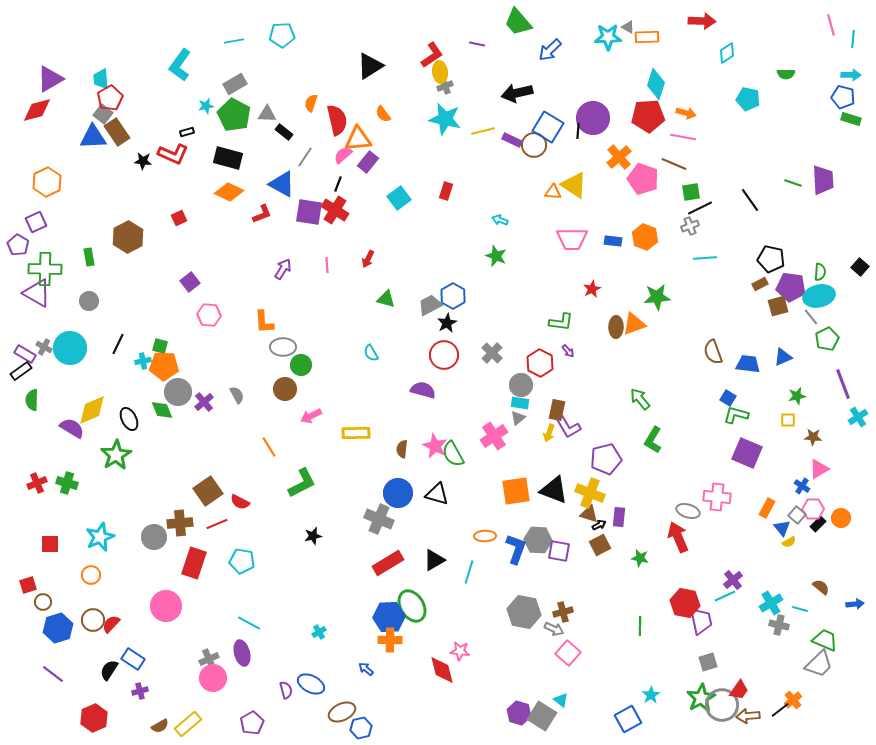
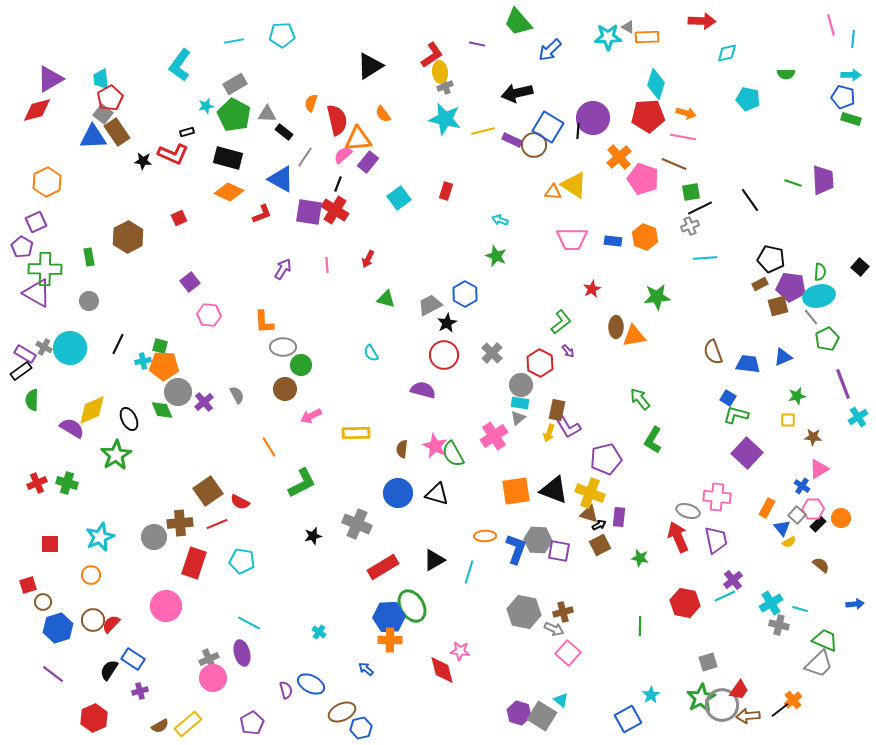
cyan diamond at (727, 53): rotated 20 degrees clockwise
blue triangle at (282, 184): moved 1 px left, 5 px up
purple pentagon at (18, 245): moved 4 px right, 2 px down
blue hexagon at (453, 296): moved 12 px right, 2 px up
green L-shape at (561, 322): rotated 45 degrees counterclockwise
orange triangle at (634, 324): moved 12 px down; rotated 10 degrees clockwise
purple square at (747, 453): rotated 20 degrees clockwise
gray cross at (379, 519): moved 22 px left, 5 px down
red rectangle at (388, 563): moved 5 px left, 4 px down
brown semicircle at (821, 587): moved 22 px up
purple trapezoid at (701, 621): moved 15 px right, 81 px up
cyan cross at (319, 632): rotated 24 degrees counterclockwise
